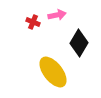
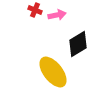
red cross: moved 2 px right, 12 px up
black diamond: moved 1 px left, 1 px down; rotated 28 degrees clockwise
